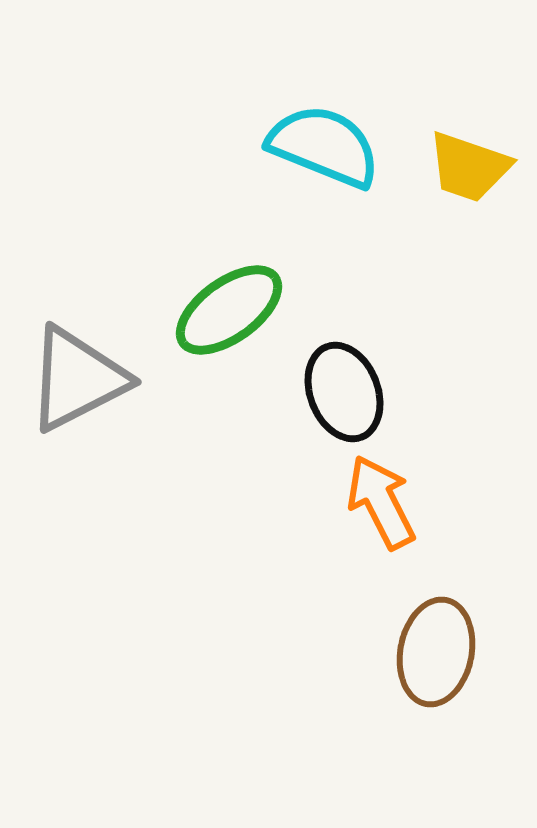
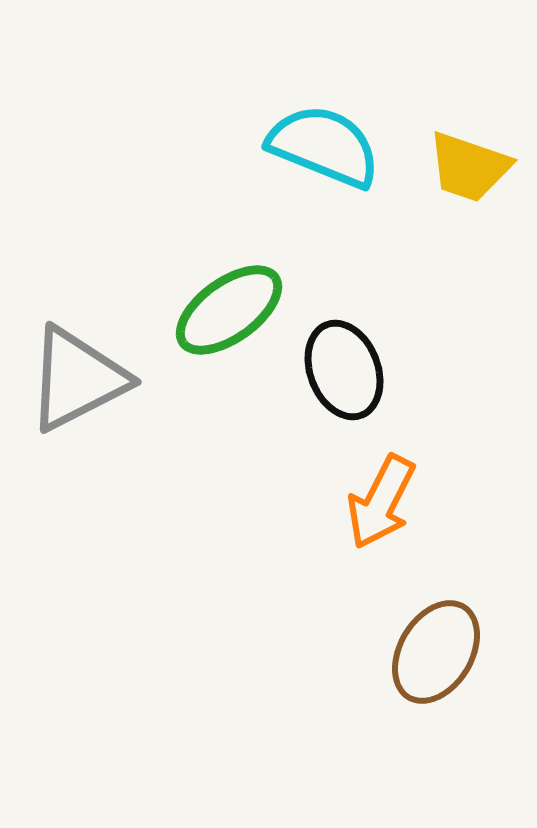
black ellipse: moved 22 px up
orange arrow: rotated 126 degrees counterclockwise
brown ellipse: rotated 20 degrees clockwise
